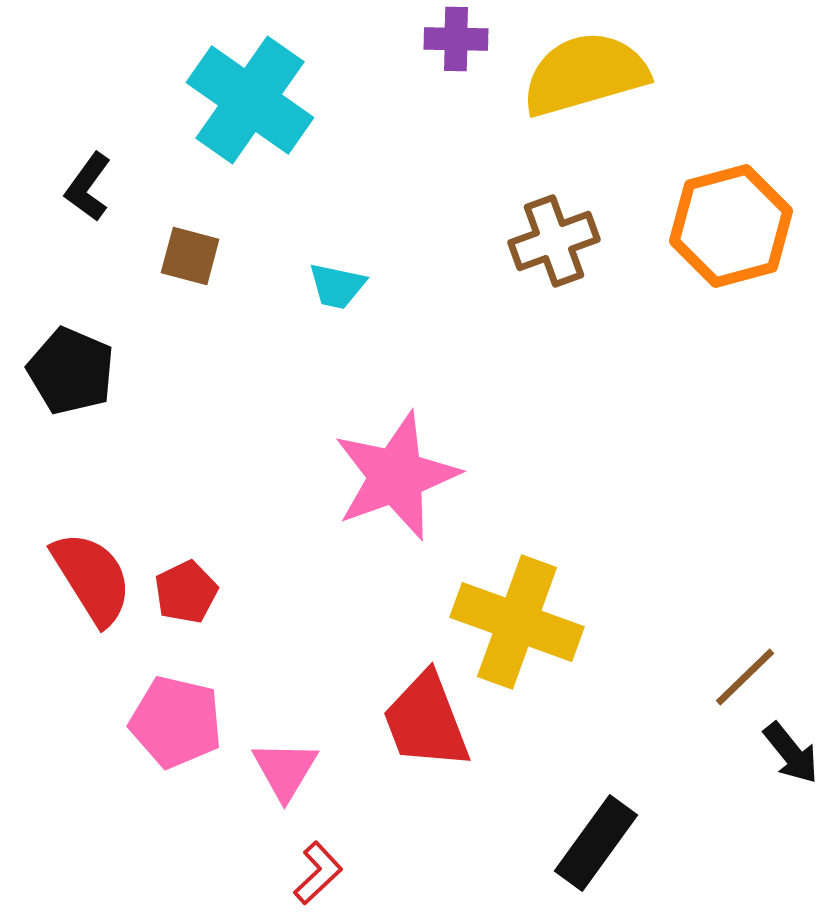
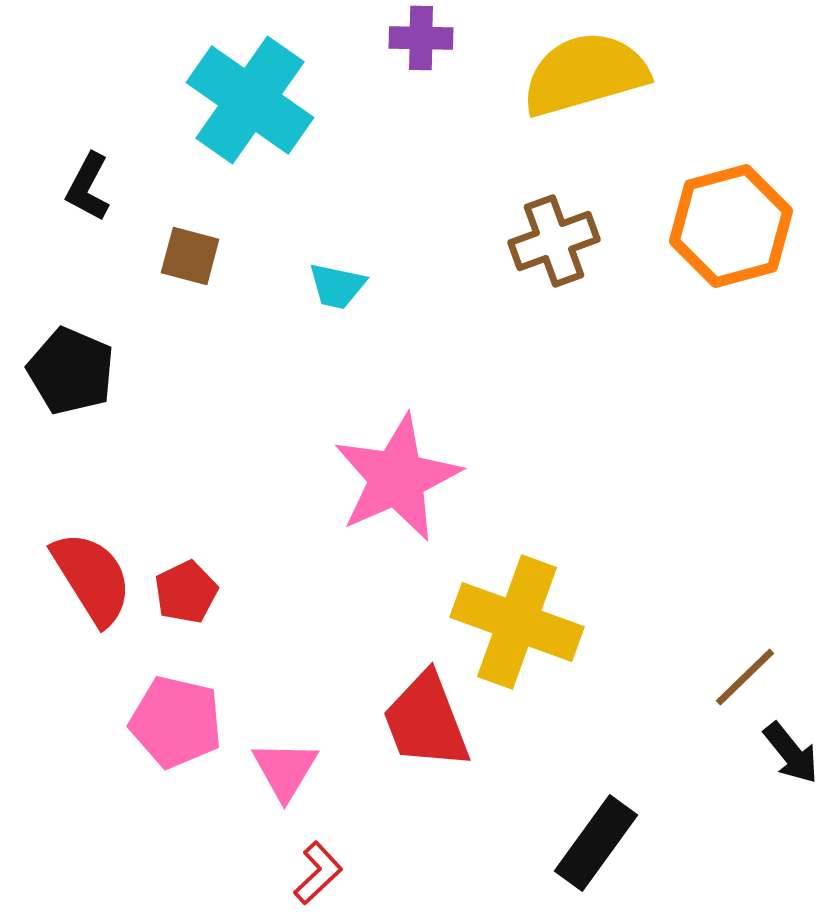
purple cross: moved 35 px left, 1 px up
black L-shape: rotated 8 degrees counterclockwise
pink star: moved 1 px right, 2 px down; rotated 4 degrees counterclockwise
